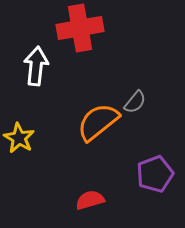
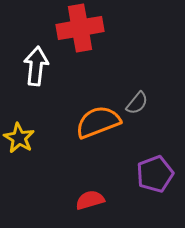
gray semicircle: moved 2 px right, 1 px down
orange semicircle: rotated 18 degrees clockwise
